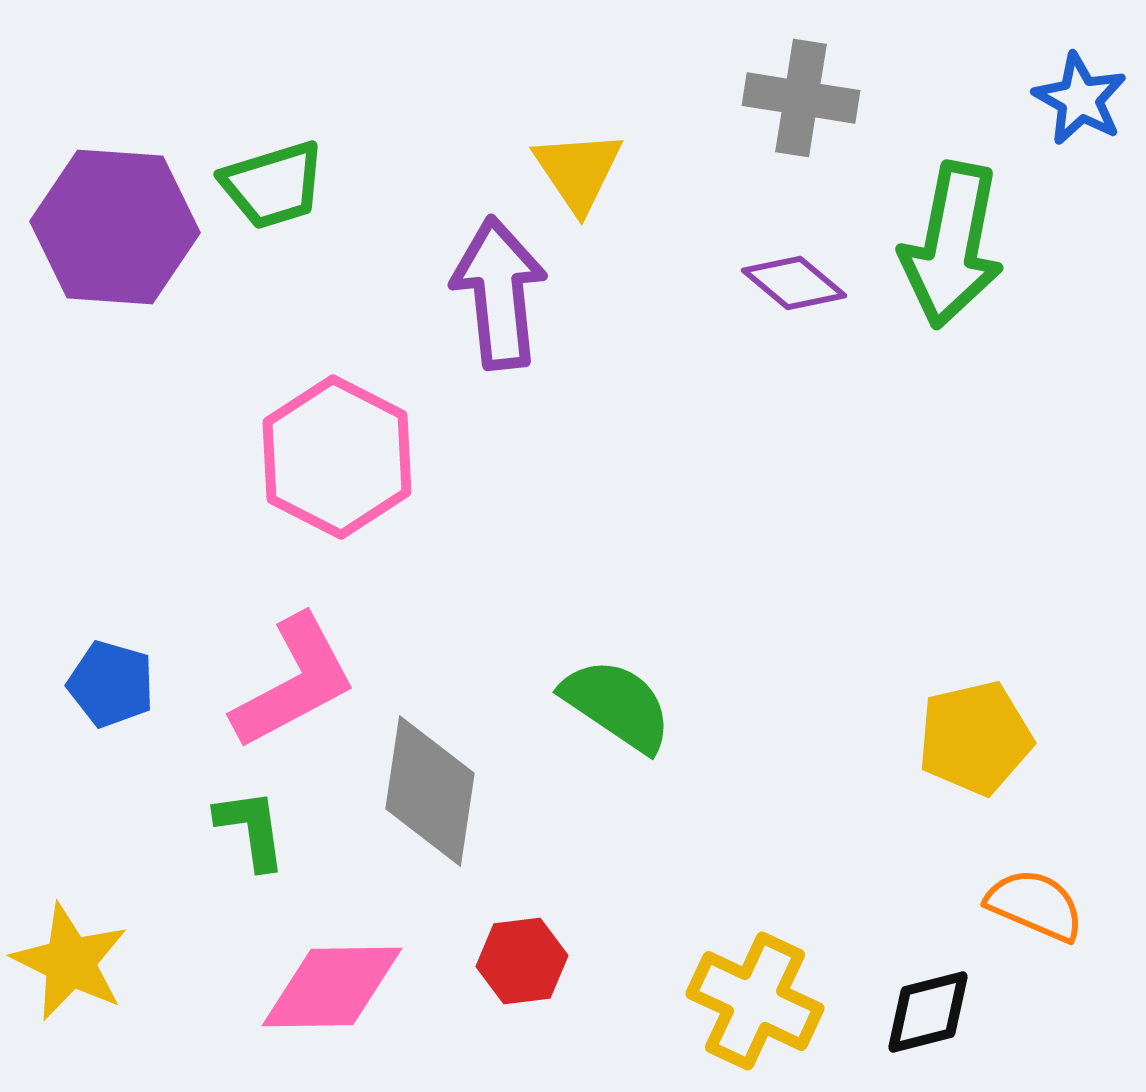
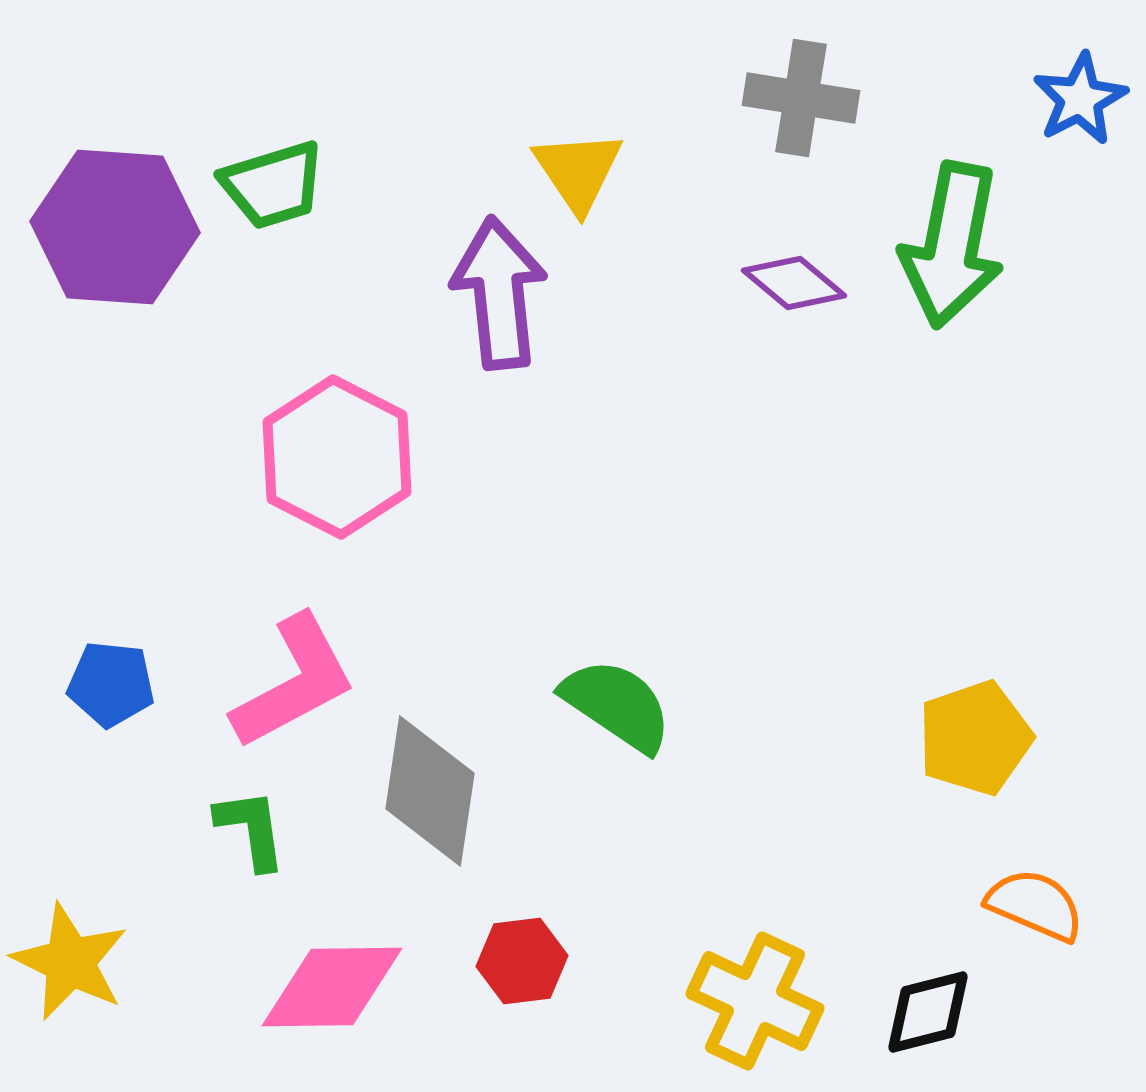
blue star: rotated 16 degrees clockwise
blue pentagon: rotated 10 degrees counterclockwise
yellow pentagon: rotated 6 degrees counterclockwise
